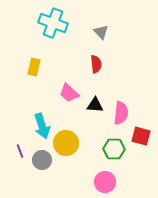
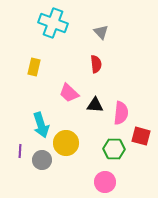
cyan arrow: moved 1 px left, 1 px up
purple line: rotated 24 degrees clockwise
